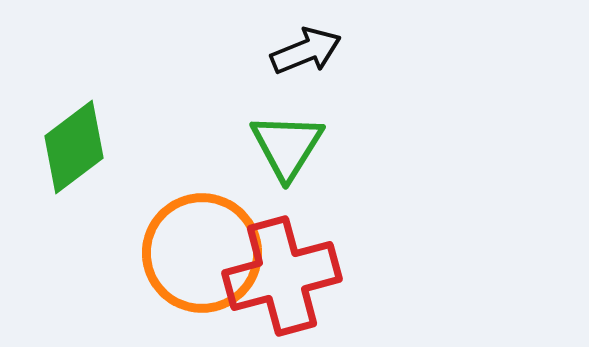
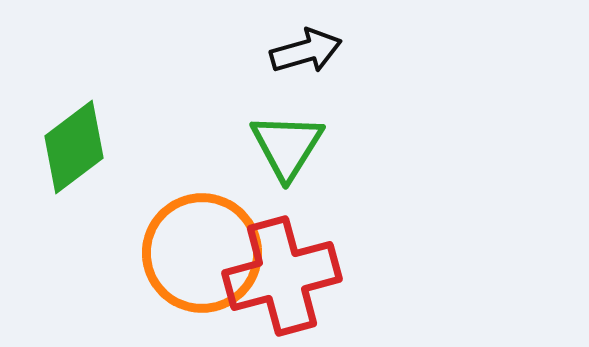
black arrow: rotated 6 degrees clockwise
